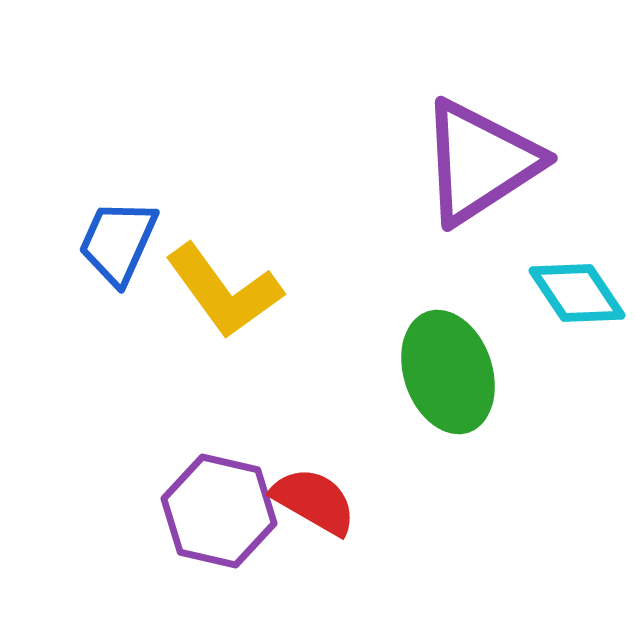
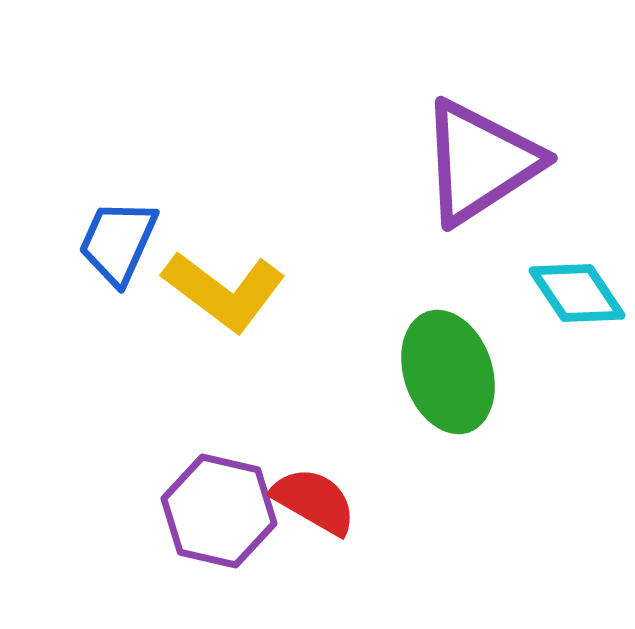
yellow L-shape: rotated 17 degrees counterclockwise
